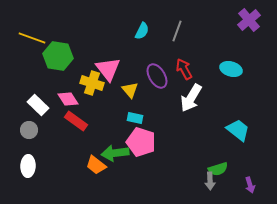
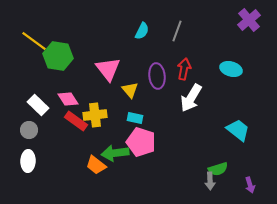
yellow line: moved 2 px right, 3 px down; rotated 16 degrees clockwise
red arrow: rotated 40 degrees clockwise
purple ellipse: rotated 25 degrees clockwise
yellow cross: moved 3 px right, 32 px down; rotated 25 degrees counterclockwise
white ellipse: moved 5 px up
